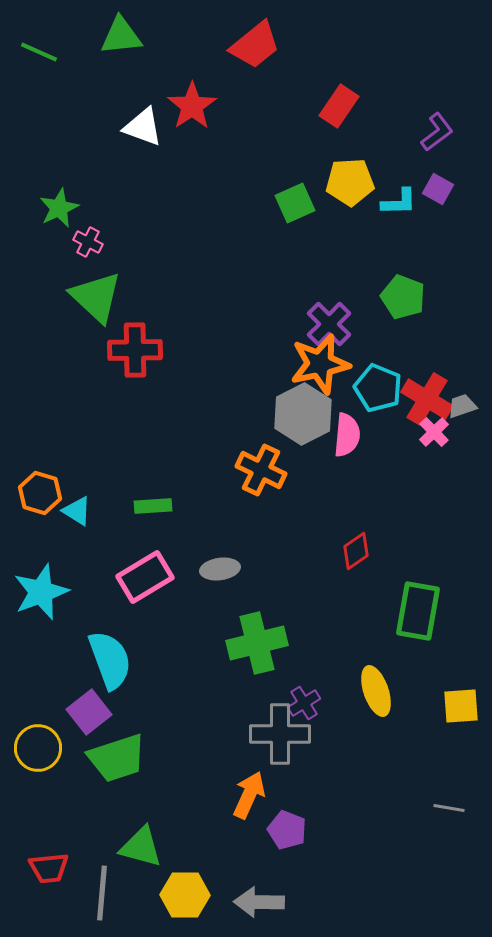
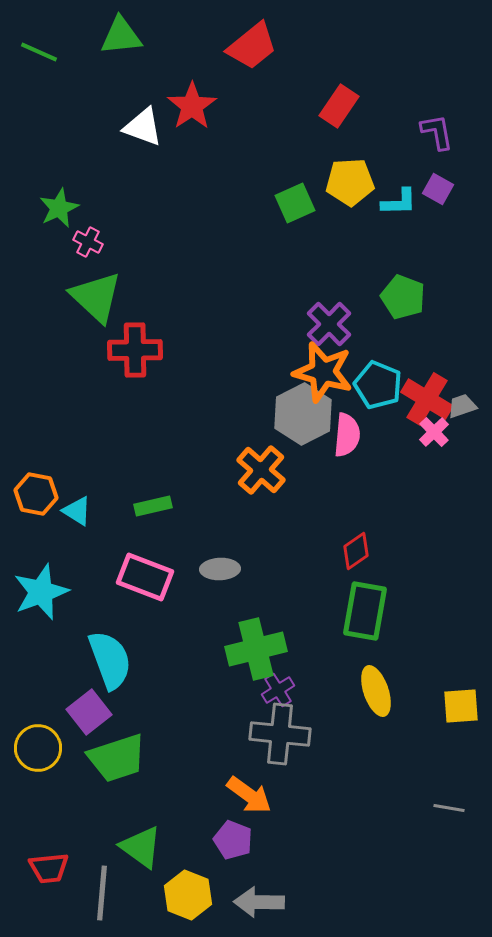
red trapezoid at (255, 45): moved 3 px left, 1 px down
purple L-shape at (437, 132): rotated 63 degrees counterclockwise
orange star at (320, 364): moved 3 px right, 8 px down; rotated 28 degrees clockwise
cyan pentagon at (378, 388): moved 3 px up
orange cross at (261, 470): rotated 15 degrees clockwise
orange hexagon at (40, 493): moved 4 px left, 1 px down; rotated 6 degrees counterclockwise
green rectangle at (153, 506): rotated 9 degrees counterclockwise
gray ellipse at (220, 569): rotated 6 degrees clockwise
pink rectangle at (145, 577): rotated 52 degrees clockwise
green rectangle at (418, 611): moved 53 px left
green cross at (257, 643): moved 1 px left, 6 px down
purple cross at (304, 703): moved 26 px left, 13 px up
gray cross at (280, 734): rotated 6 degrees clockwise
orange arrow at (249, 795): rotated 102 degrees clockwise
purple pentagon at (287, 830): moved 54 px left, 10 px down
green triangle at (141, 847): rotated 21 degrees clockwise
yellow hexagon at (185, 895): moved 3 px right; rotated 21 degrees clockwise
